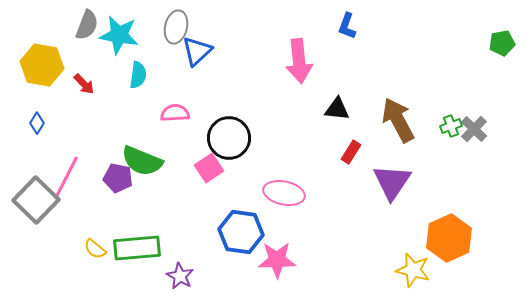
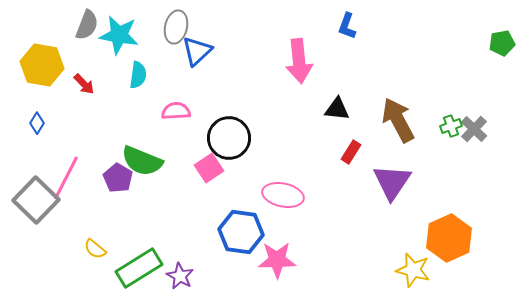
pink semicircle: moved 1 px right, 2 px up
purple pentagon: rotated 20 degrees clockwise
pink ellipse: moved 1 px left, 2 px down
green rectangle: moved 2 px right, 20 px down; rotated 27 degrees counterclockwise
